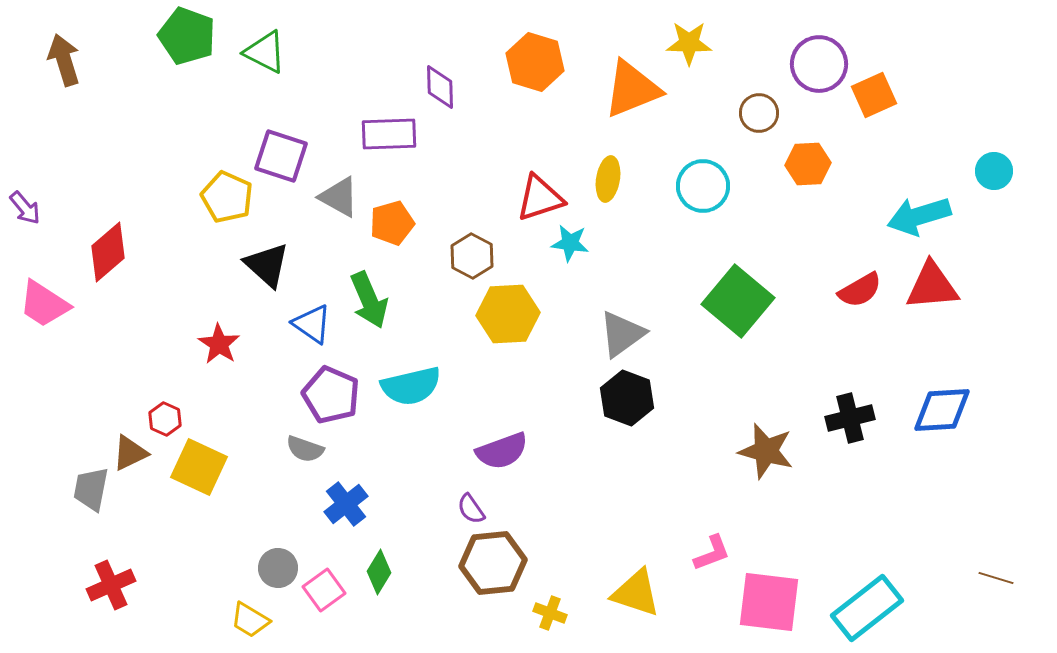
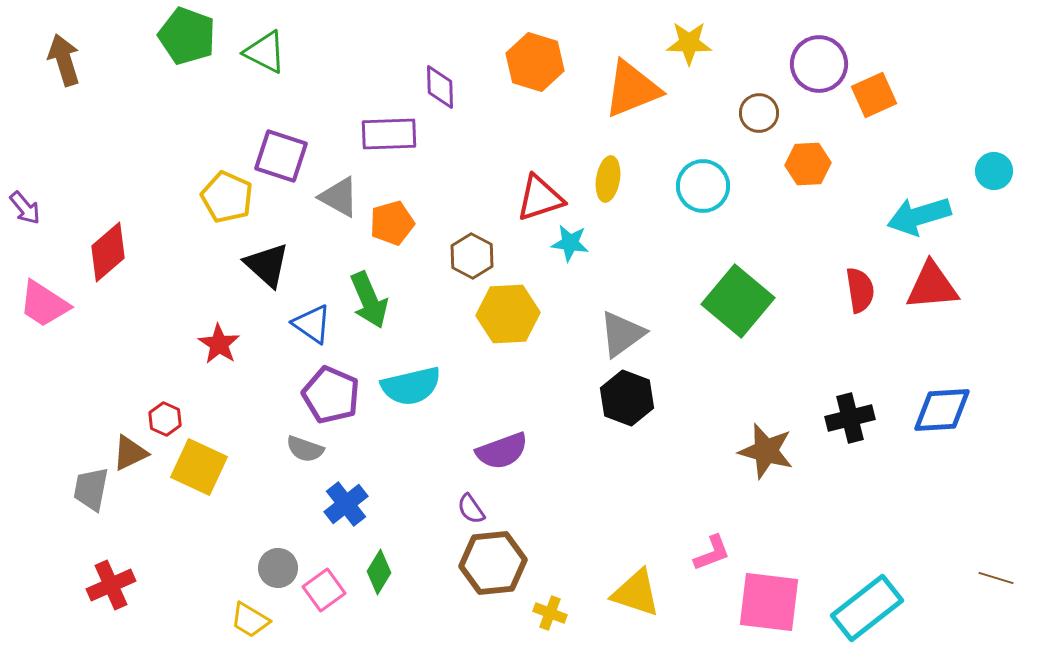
red semicircle at (860, 290): rotated 69 degrees counterclockwise
